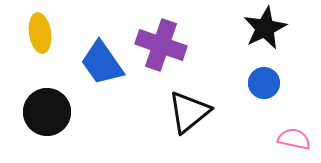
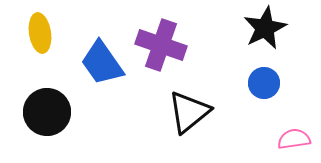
pink semicircle: rotated 20 degrees counterclockwise
